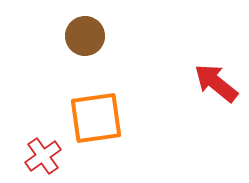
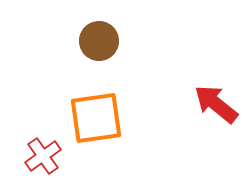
brown circle: moved 14 px right, 5 px down
red arrow: moved 21 px down
